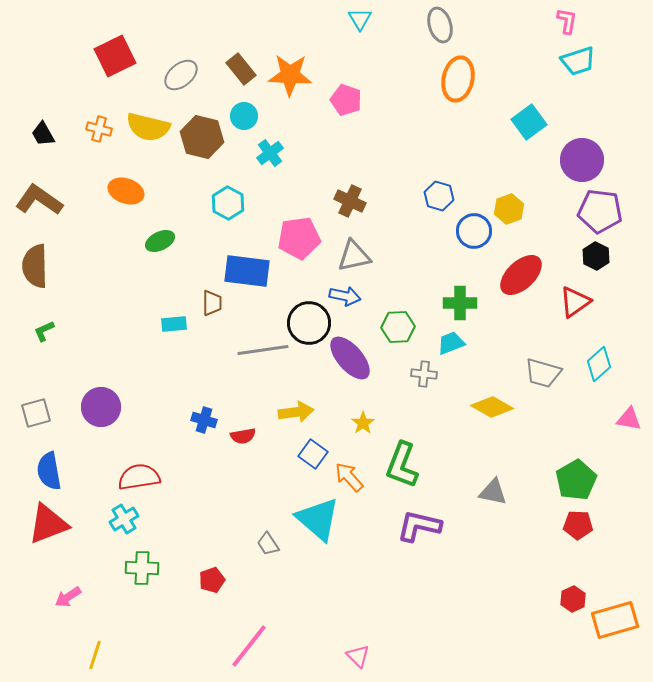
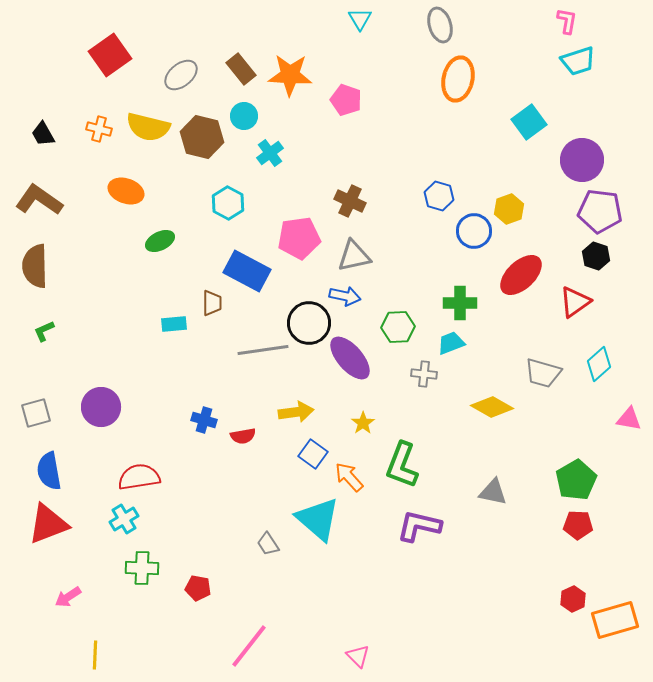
red square at (115, 56): moved 5 px left, 1 px up; rotated 9 degrees counterclockwise
black hexagon at (596, 256): rotated 8 degrees counterclockwise
blue rectangle at (247, 271): rotated 21 degrees clockwise
red pentagon at (212, 580): moved 14 px left, 8 px down; rotated 30 degrees clockwise
yellow line at (95, 655): rotated 16 degrees counterclockwise
